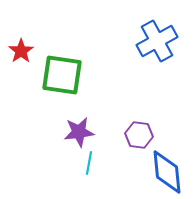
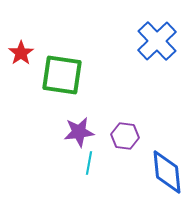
blue cross: rotated 15 degrees counterclockwise
red star: moved 2 px down
purple hexagon: moved 14 px left, 1 px down
